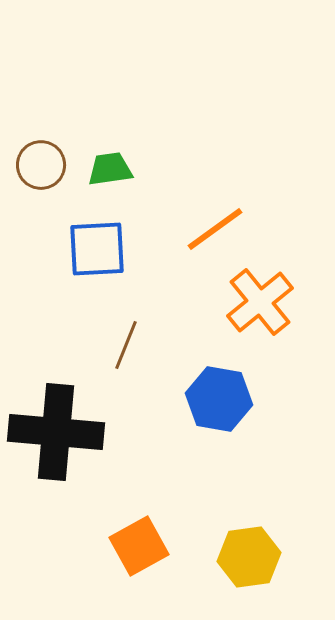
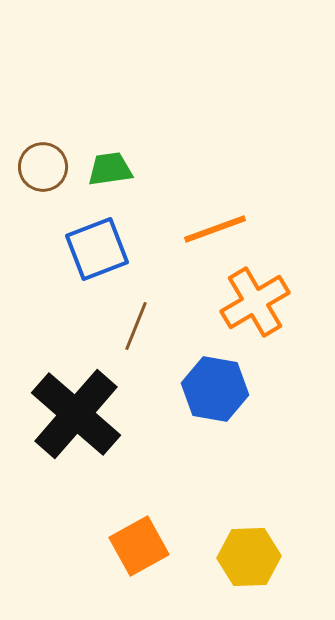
brown circle: moved 2 px right, 2 px down
orange line: rotated 16 degrees clockwise
blue square: rotated 18 degrees counterclockwise
orange cross: moved 5 px left; rotated 8 degrees clockwise
brown line: moved 10 px right, 19 px up
blue hexagon: moved 4 px left, 10 px up
black cross: moved 20 px right, 18 px up; rotated 36 degrees clockwise
yellow hexagon: rotated 6 degrees clockwise
